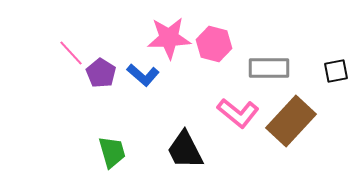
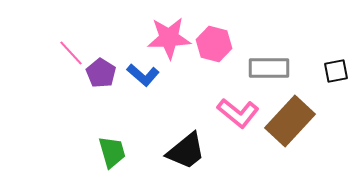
brown rectangle: moved 1 px left
black trapezoid: moved 1 px right, 1 px down; rotated 102 degrees counterclockwise
